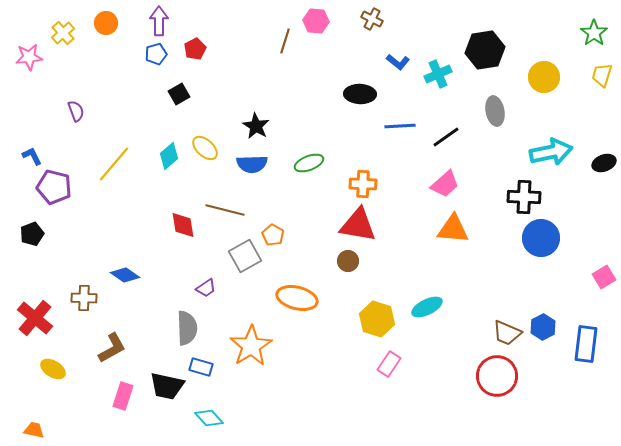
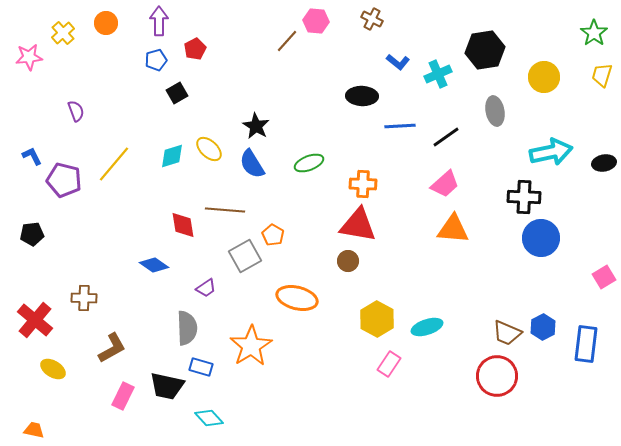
brown line at (285, 41): moved 2 px right; rotated 25 degrees clockwise
blue pentagon at (156, 54): moved 6 px down
black square at (179, 94): moved 2 px left, 1 px up
black ellipse at (360, 94): moved 2 px right, 2 px down
yellow ellipse at (205, 148): moved 4 px right, 1 px down
cyan diamond at (169, 156): moved 3 px right; rotated 24 degrees clockwise
black ellipse at (604, 163): rotated 10 degrees clockwise
blue semicircle at (252, 164): rotated 60 degrees clockwise
purple pentagon at (54, 187): moved 10 px right, 7 px up
brown line at (225, 210): rotated 9 degrees counterclockwise
black pentagon at (32, 234): rotated 15 degrees clockwise
blue diamond at (125, 275): moved 29 px right, 10 px up
cyan ellipse at (427, 307): moved 20 px down; rotated 8 degrees clockwise
red cross at (35, 318): moved 2 px down
yellow hexagon at (377, 319): rotated 12 degrees clockwise
pink rectangle at (123, 396): rotated 8 degrees clockwise
